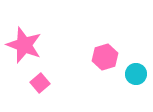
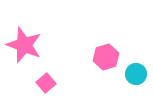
pink hexagon: moved 1 px right
pink square: moved 6 px right
